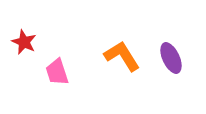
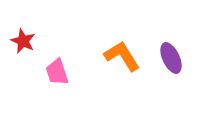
red star: moved 1 px left, 1 px up
